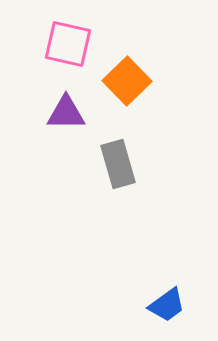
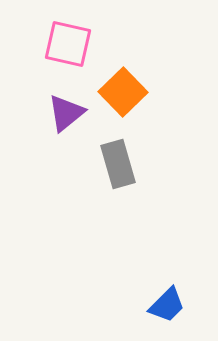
orange square: moved 4 px left, 11 px down
purple triangle: rotated 39 degrees counterclockwise
blue trapezoid: rotated 9 degrees counterclockwise
